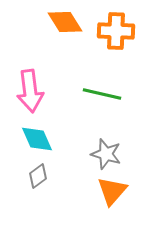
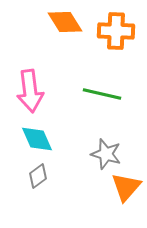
orange triangle: moved 14 px right, 4 px up
